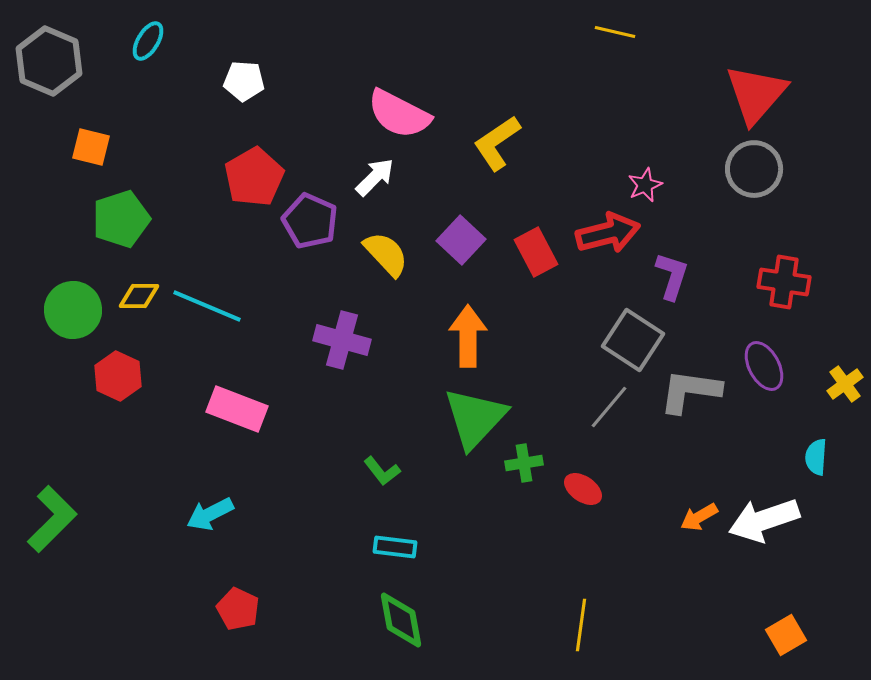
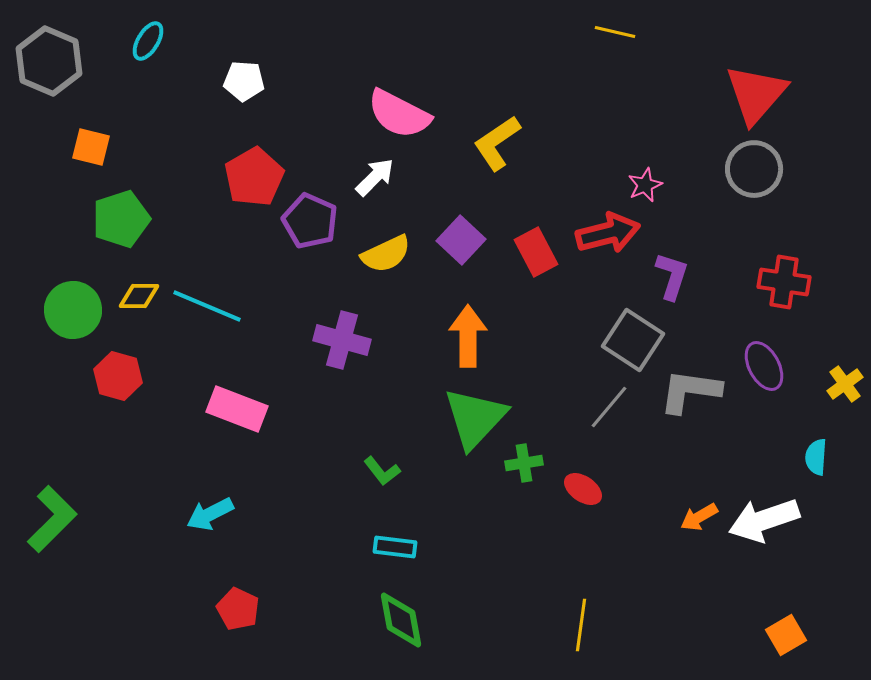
yellow semicircle at (386, 254): rotated 108 degrees clockwise
red hexagon at (118, 376): rotated 9 degrees counterclockwise
